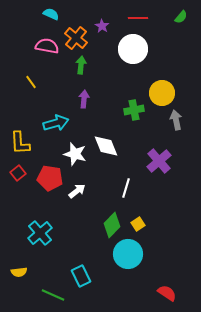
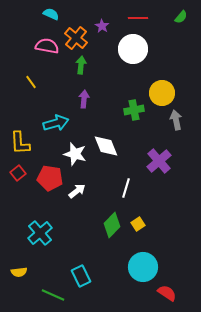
cyan circle: moved 15 px right, 13 px down
